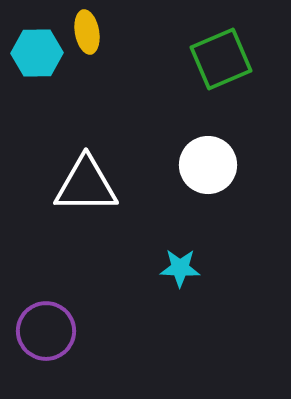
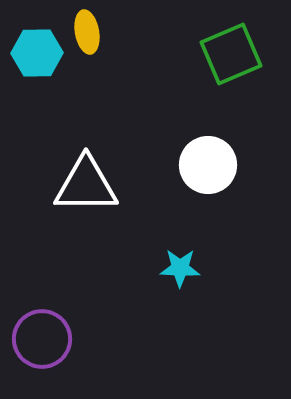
green square: moved 10 px right, 5 px up
purple circle: moved 4 px left, 8 px down
